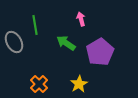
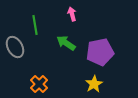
pink arrow: moved 9 px left, 5 px up
gray ellipse: moved 1 px right, 5 px down
purple pentagon: rotated 20 degrees clockwise
yellow star: moved 15 px right
